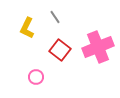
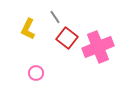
yellow L-shape: moved 1 px right, 1 px down
red square: moved 7 px right, 12 px up
pink circle: moved 4 px up
